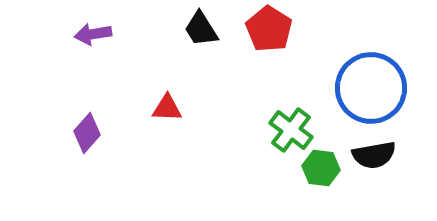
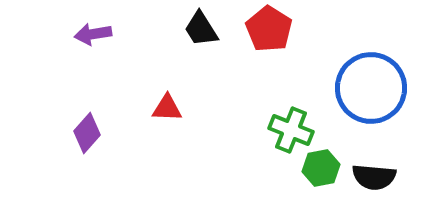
green cross: rotated 15 degrees counterclockwise
black semicircle: moved 22 px down; rotated 15 degrees clockwise
green hexagon: rotated 18 degrees counterclockwise
